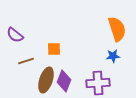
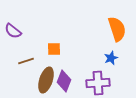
purple semicircle: moved 2 px left, 4 px up
blue star: moved 2 px left, 2 px down; rotated 16 degrees counterclockwise
